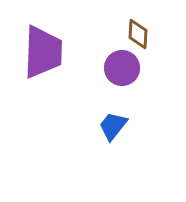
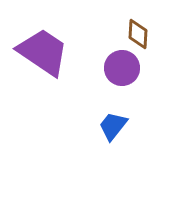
purple trapezoid: rotated 58 degrees counterclockwise
